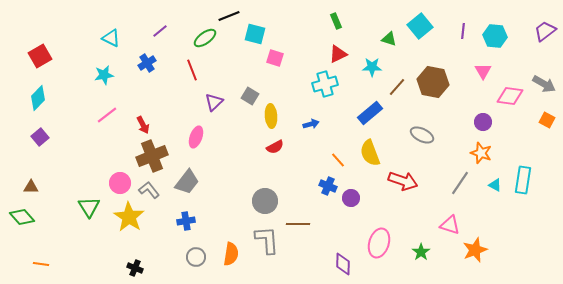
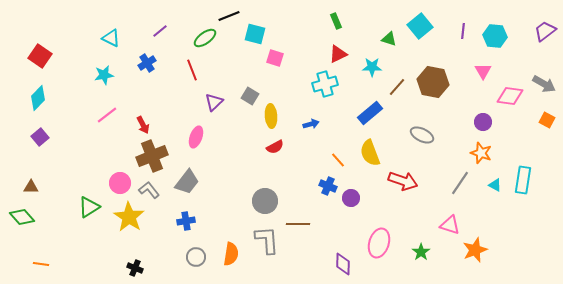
red square at (40, 56): rotated 25 degrees counterclockwise
green triangle at (89, 207): rotated 30 degrees clockwise
